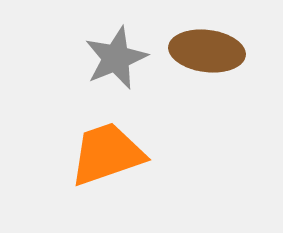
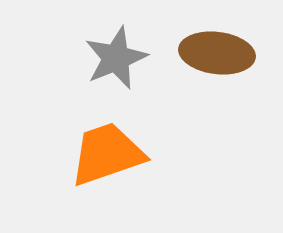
brown ellipse: moved 10 px right, 2 px down
